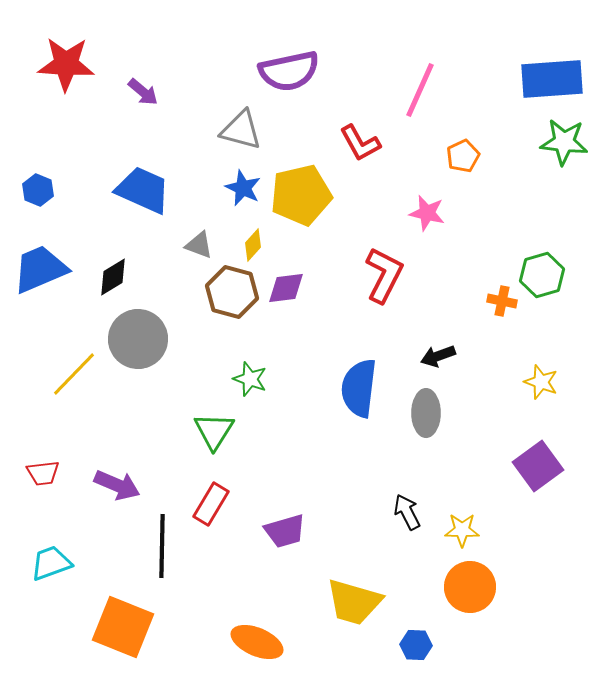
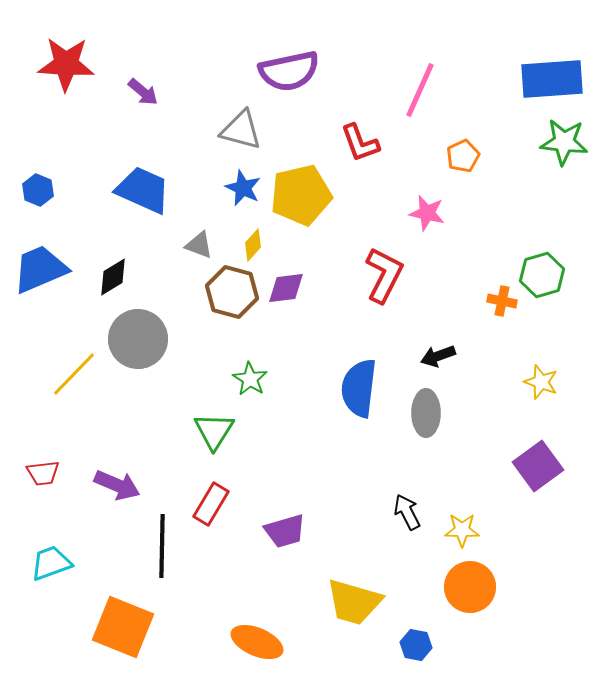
red L-shape at (360, 143): rotated 9 degrees clockwise
green star at (250, 379): rotated 12 degrees clockwise
blue hexagon at (416, 645): rotated 8 degrees clockwise
